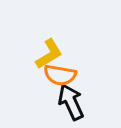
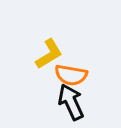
orange semicircle: moved 11 px right
